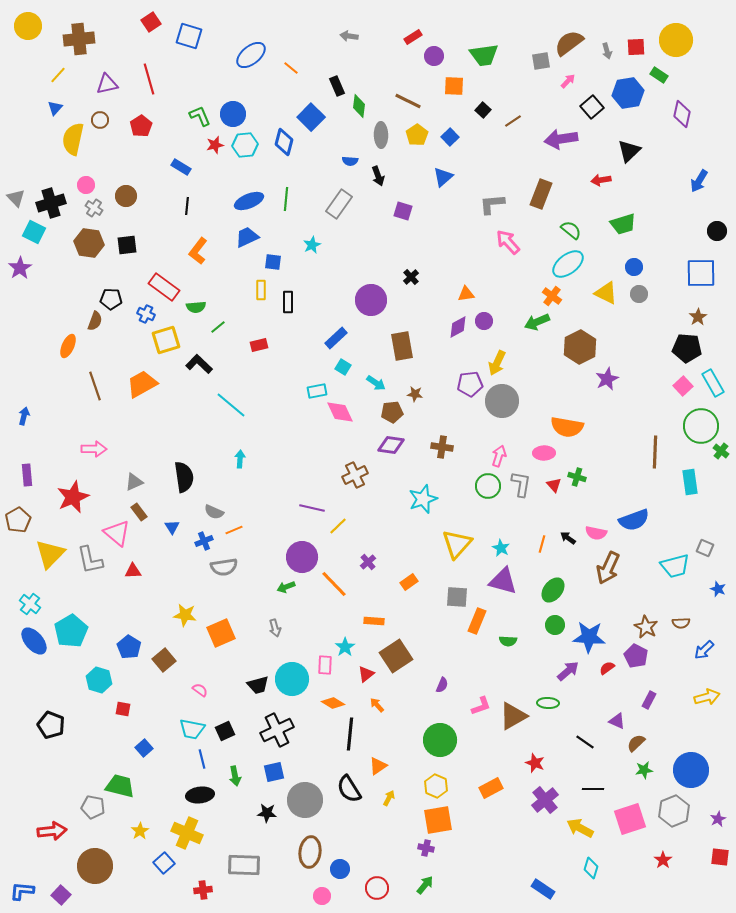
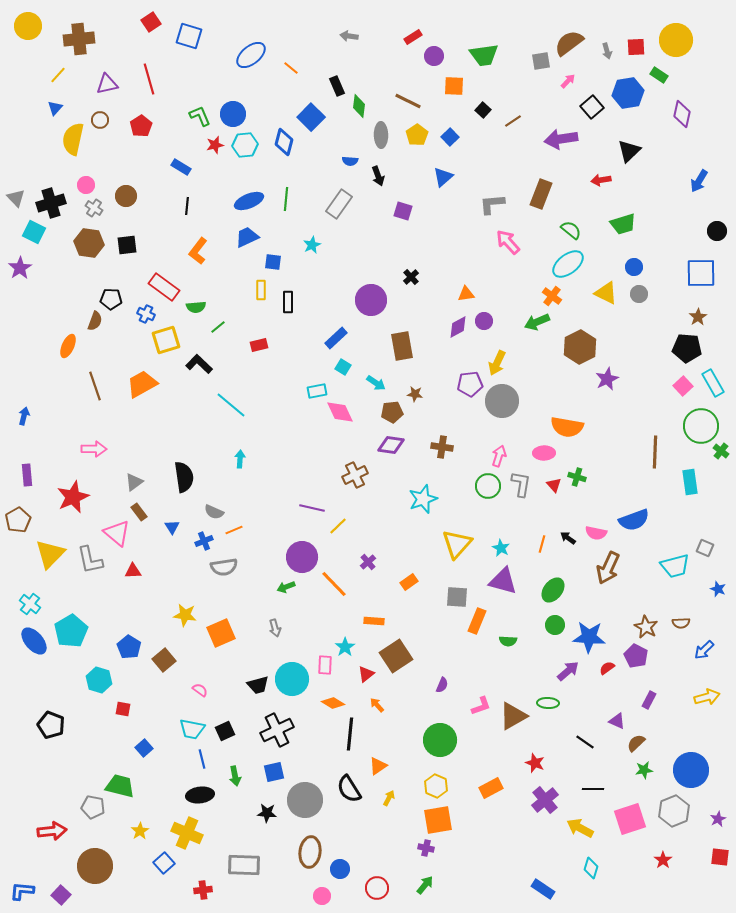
gray triangle at (134, 482): rotated 12 degrees counterclockwise
